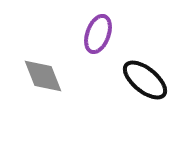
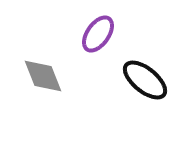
purple ellipse: rotated 15 degrees clockwise
